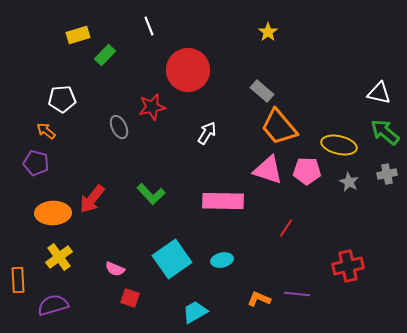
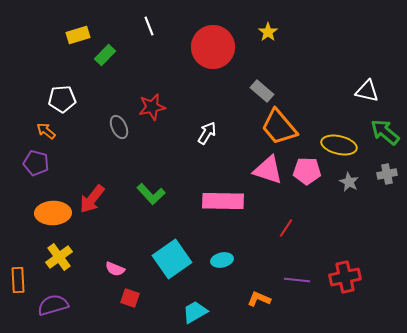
red circle: moved 25 px right, 23 px up
white triangle: moved 12 px left, 2 px up
red cross: moved 3 px left, 11 px down
purple line: moved 14 px up
